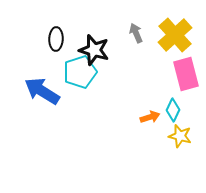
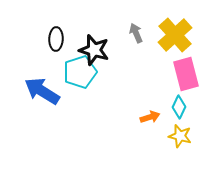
cyan diamond: moved 6 px right, 3 px up
